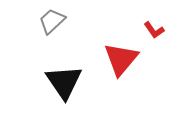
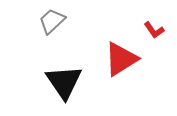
red triangle: rotated 18 degrees clockwise
